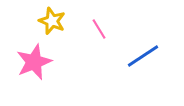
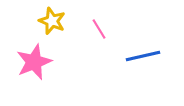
blue line: rotated 20 degrees clockwise
